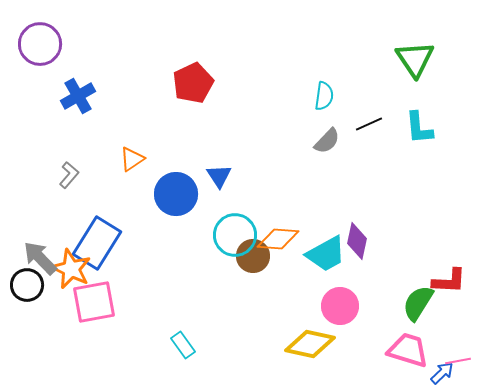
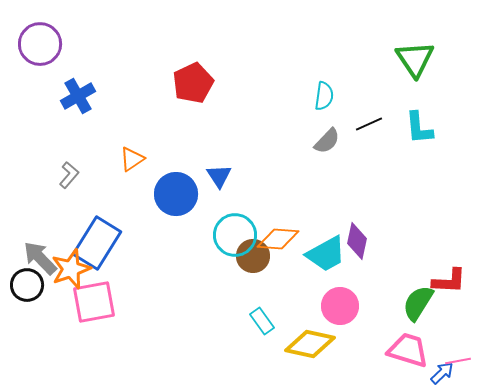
orange star: rotated 27 degrees clockwise
cyan rectangle: moved 79 px right, 24 px up
